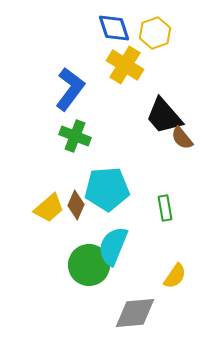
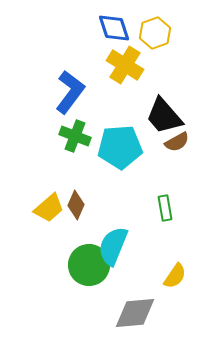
blue L-shape: moved 3 px down
brown semicircle: moved 5 px left, 4 px down; rotated 80 degrees counterclockwise
cyan pentagon: moved 13 px right, 42 px up
